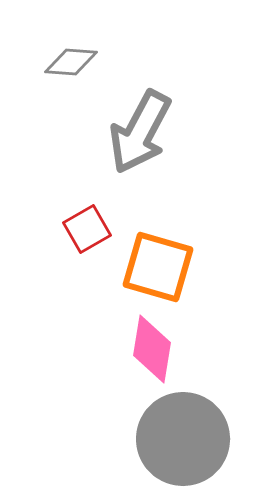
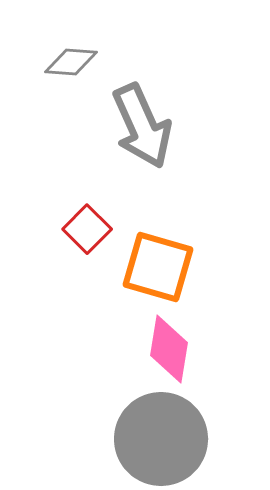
gray arrow: moved 2 px right, 6 px up; rotated 52 degrees counterclockwise
red square: rotated 15 degrees counterclockwise
pink diamond: moved 17 px right
gray circle: moved 22 px left
